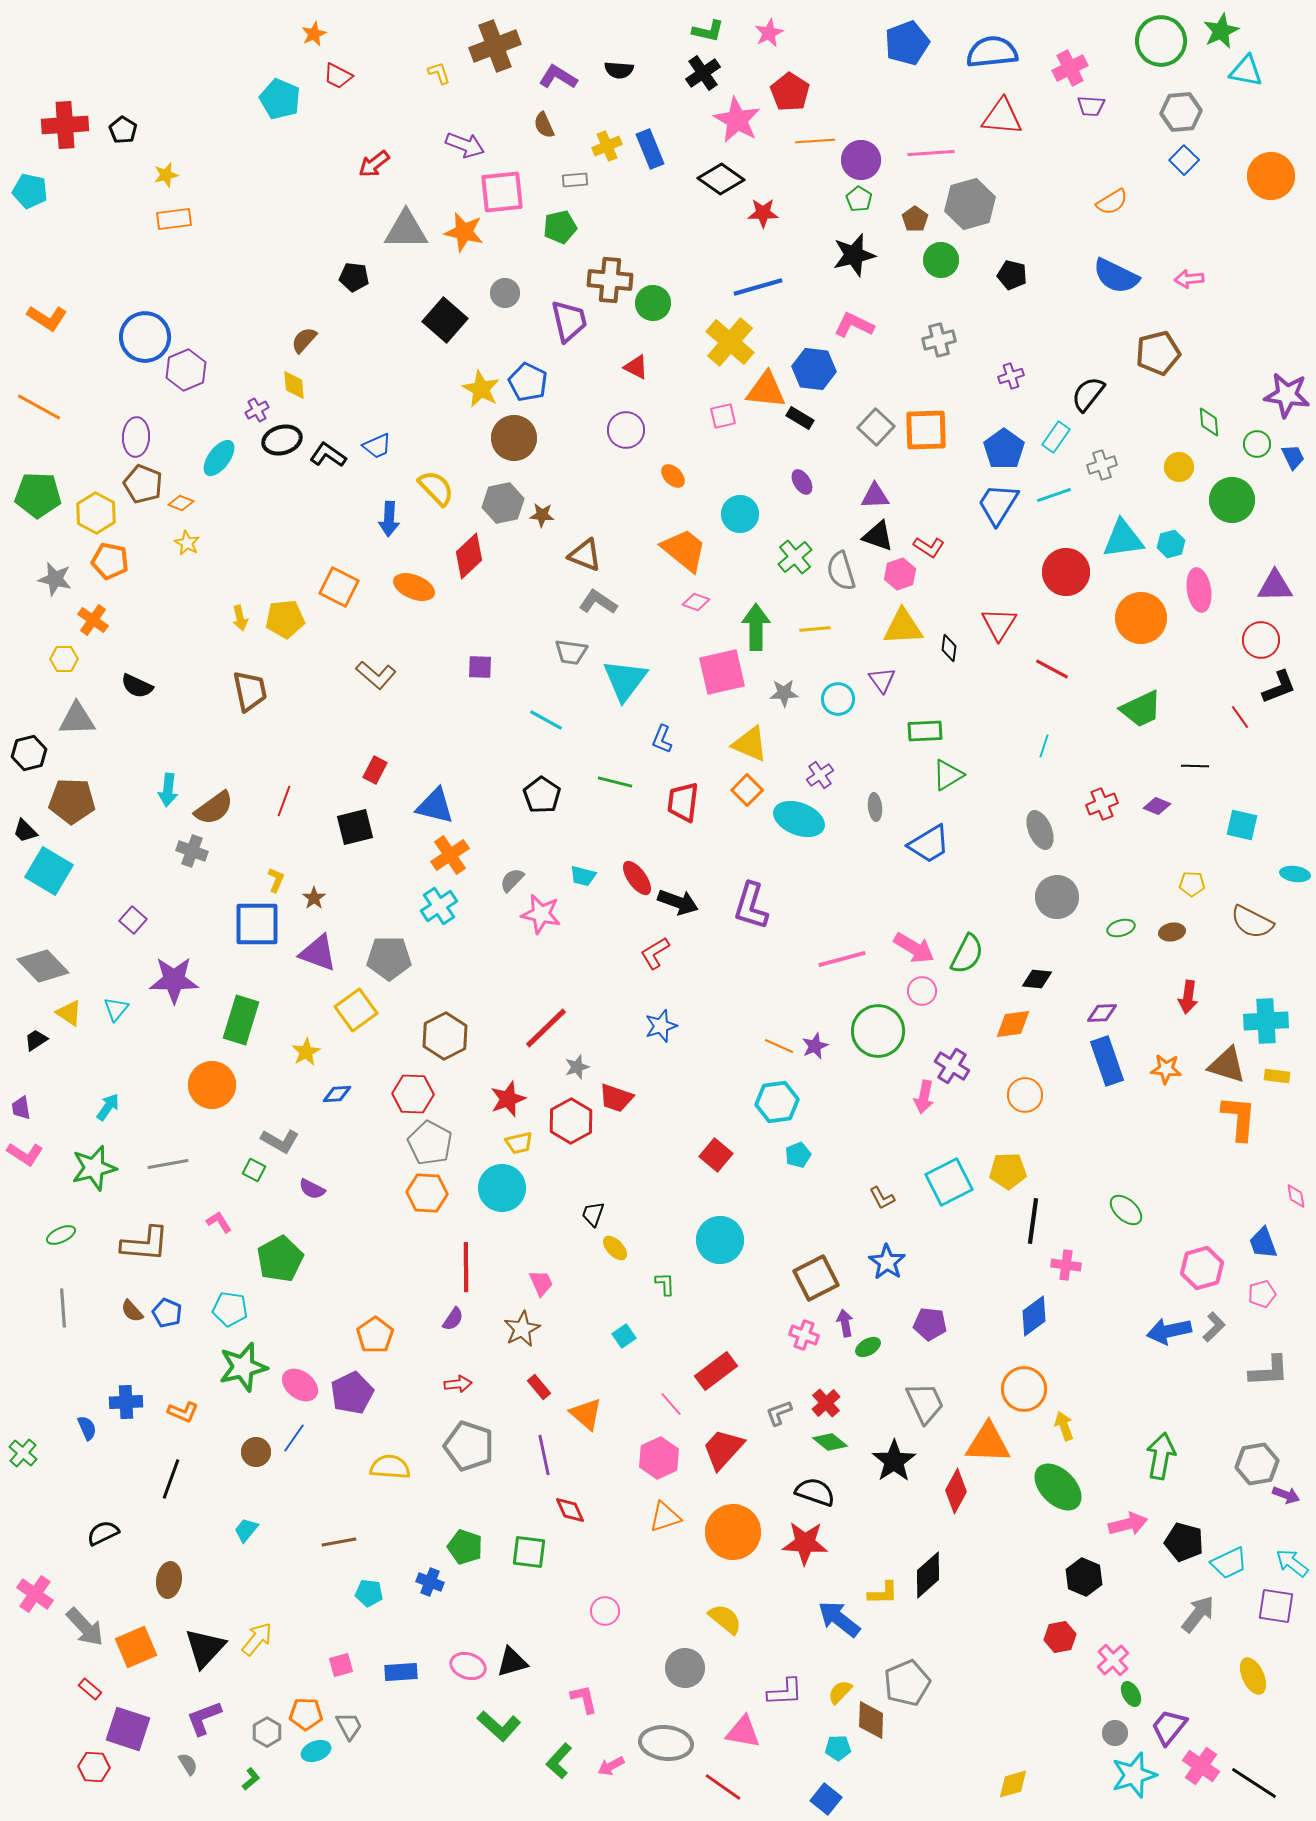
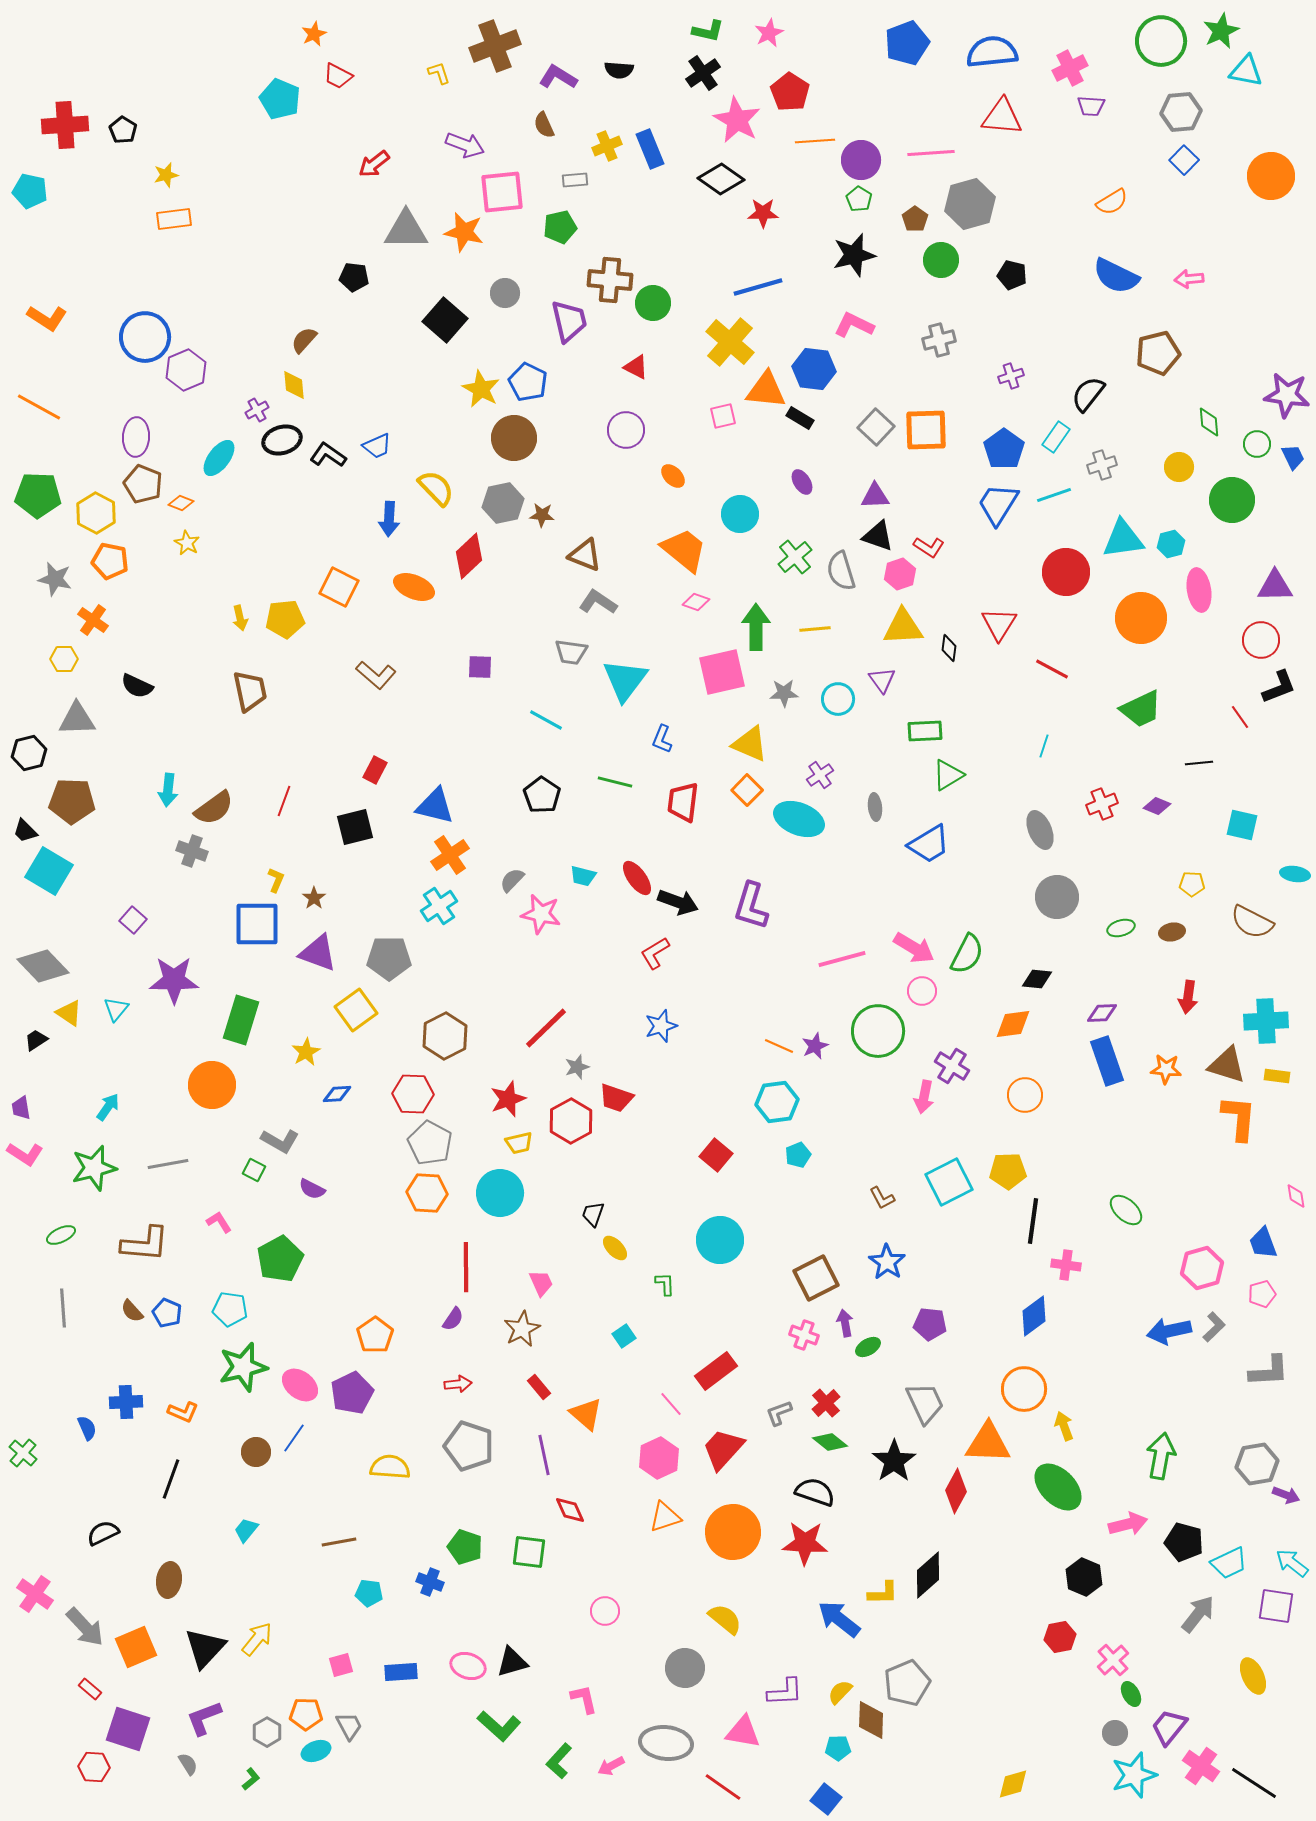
black line at (1195, 766): moved 4 px right, 3 px up; rotated 8 degrees counterclockwise
cyan circle at (502, 1188): moved 2 px left, 5 px down
